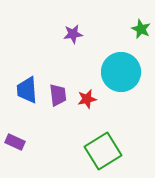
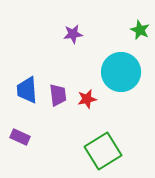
green star: moved 1 px left, 1 px down
purple rectangle: moved 5 px right, 5 px up
